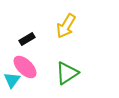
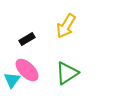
pink ellipse: moved 2 px right, 3 px down
